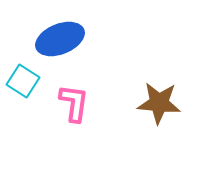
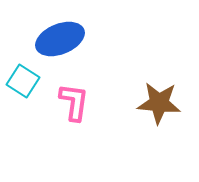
pink L-shape: moved 1 px up
